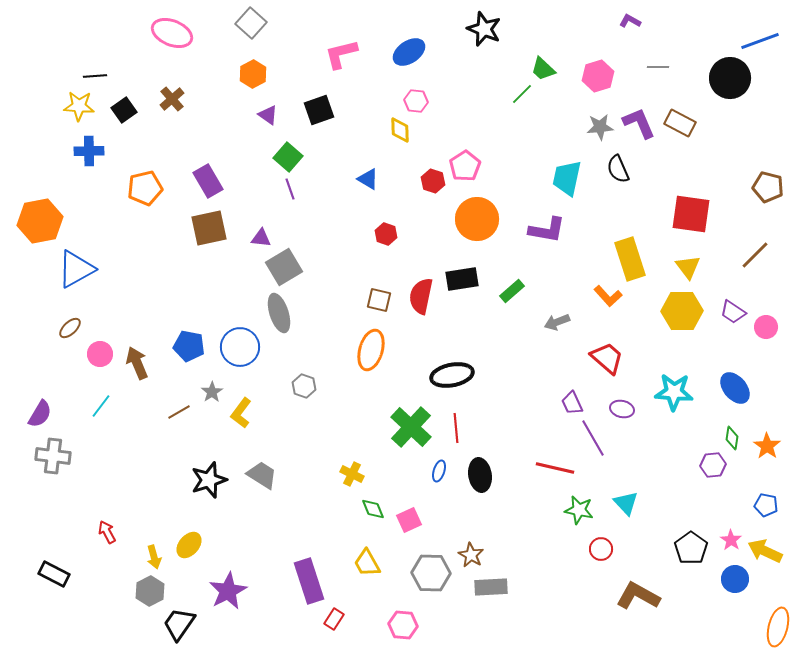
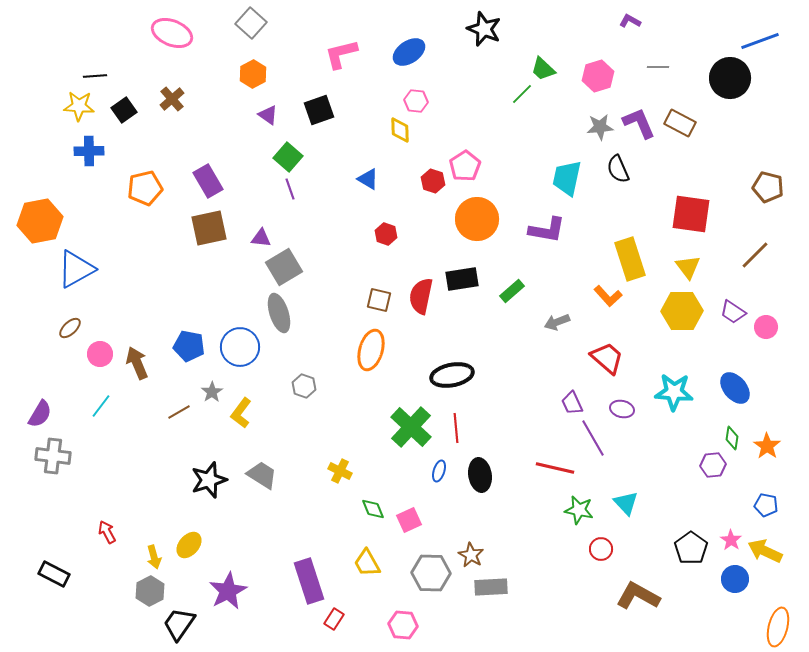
yellow cross at (352, 474): moved 12 px left, 3 px up
